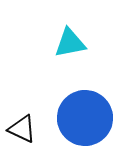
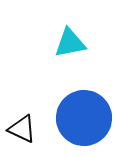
blue circle: moved 1 px left
